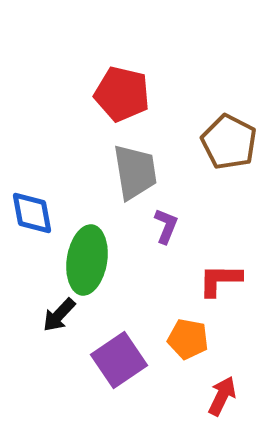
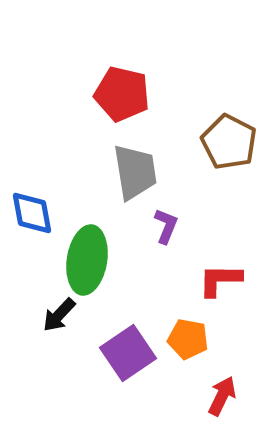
purple square: moved 9 px right, 7 px up
